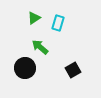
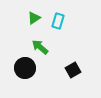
cyan rectangle: moved 2 px up
